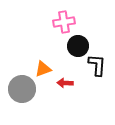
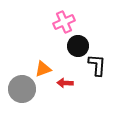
pink cross: rotated 15 degrees counterclockwise
